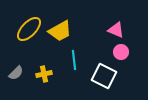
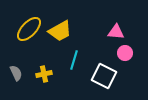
pink triangle: moved 2 px down; rotated 18 degrees counterclockwise
pink circle: moved 4 px right, 1 px down
cyan line: rotated 24 degrees clockwise
gray semicircle: rotated 70 degrees counterclockwise
